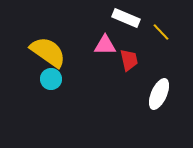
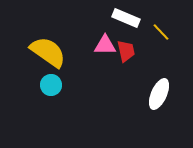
red trapezoid: moved 3 px left, 9 px up
cyan circle: moved 6 px down
